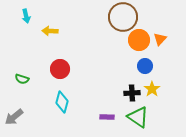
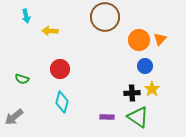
brown circle: moved 18 px left
